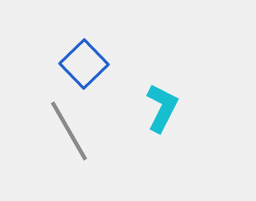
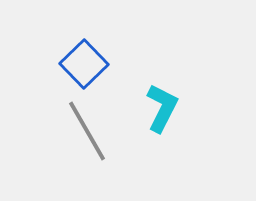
gray line: moved 18 px right
